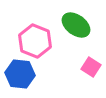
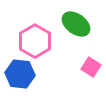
green ellipse: moved 1 px up
pink hexagon: rotated 8 degrees clockwise
